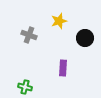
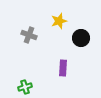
black circle: moved 4 px left
green cross: rotated 32 degrees counterclockwise
